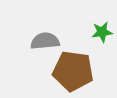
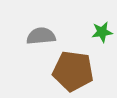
gray semicircle: moved 4 px left, 5 px up
